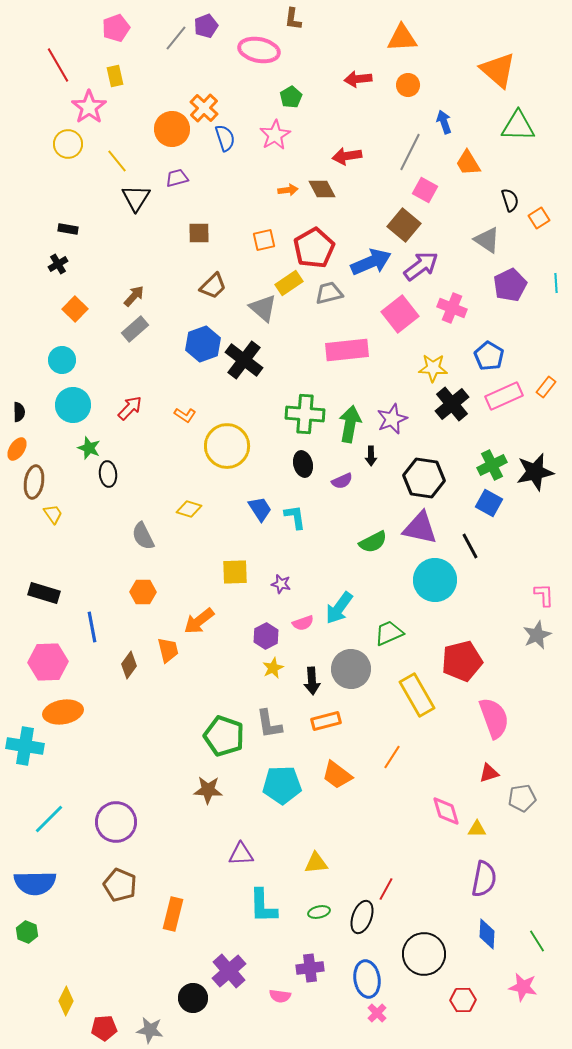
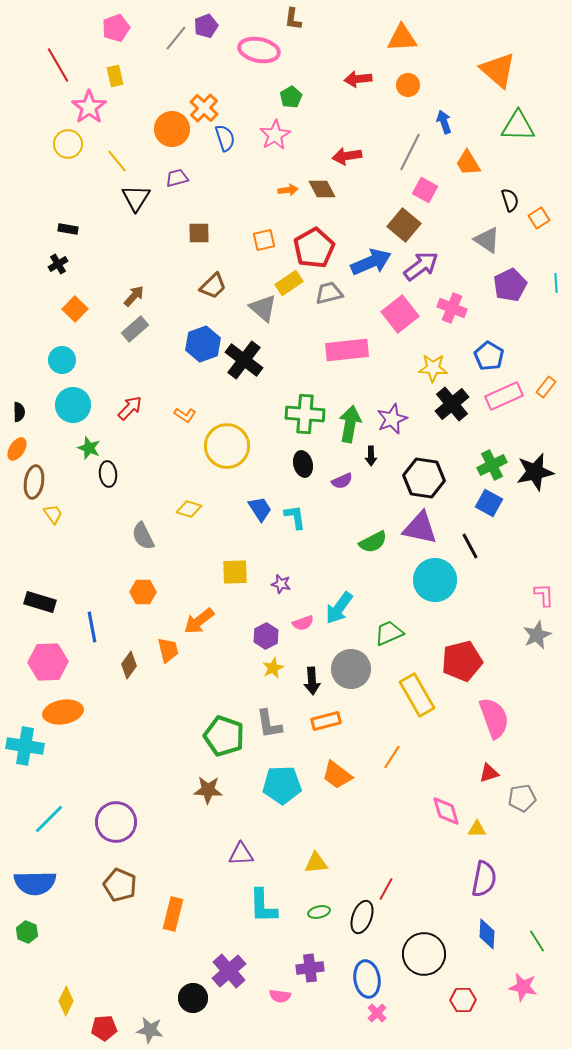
black rectangle at (44, 593): moved 4 px left, 9 px down
